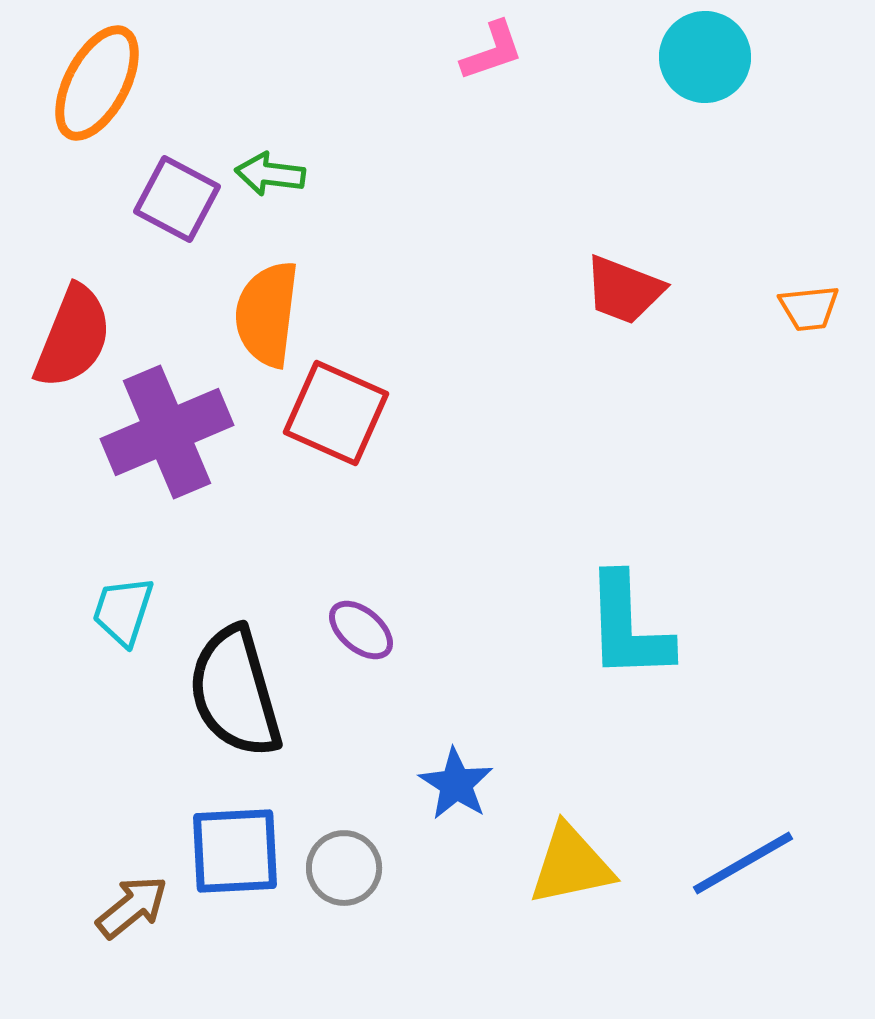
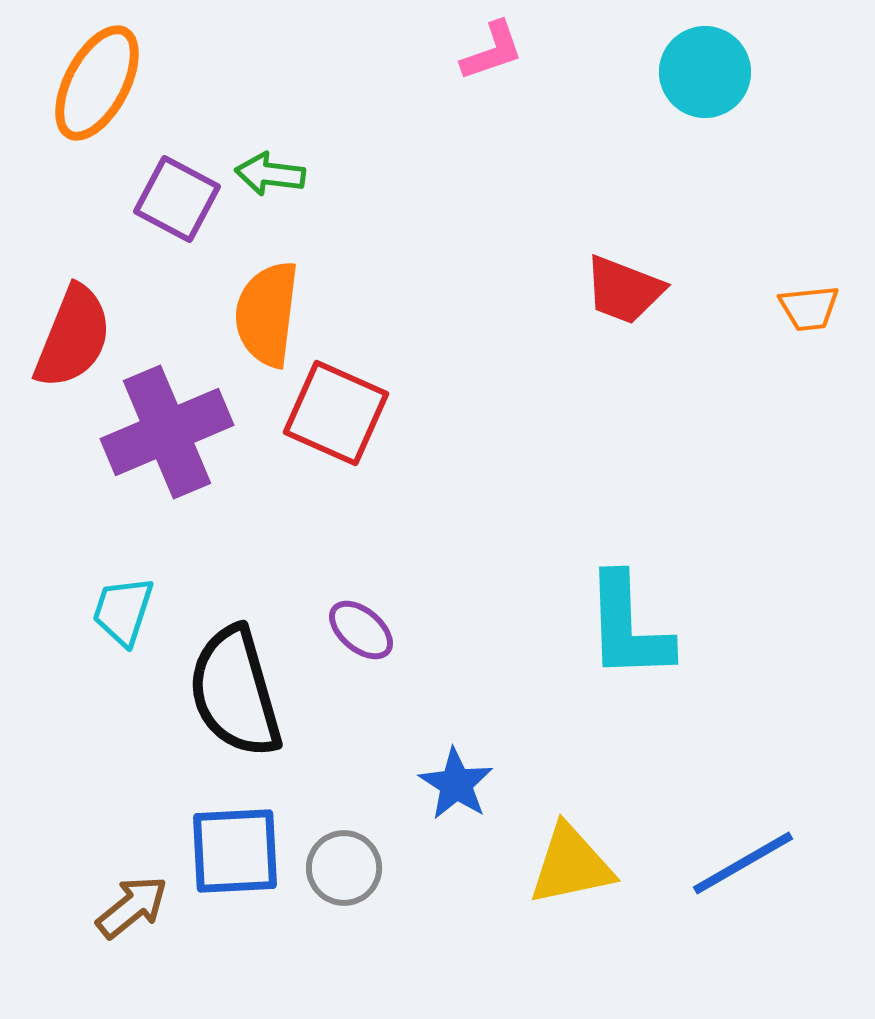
cyan circle: moved 15 px down
